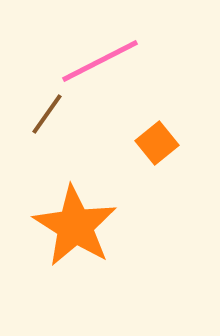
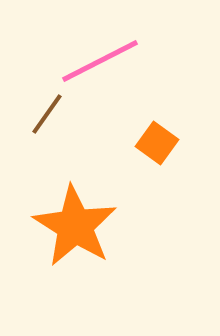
orange square: rotated 15 degrees counterclockwise
